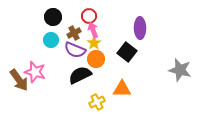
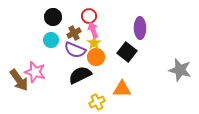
orange circle: moved 2 px up
